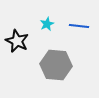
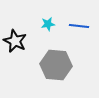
cyan star: moved 1 px right; rotated 16 degrees clockwise
black star: moved 2 px left
